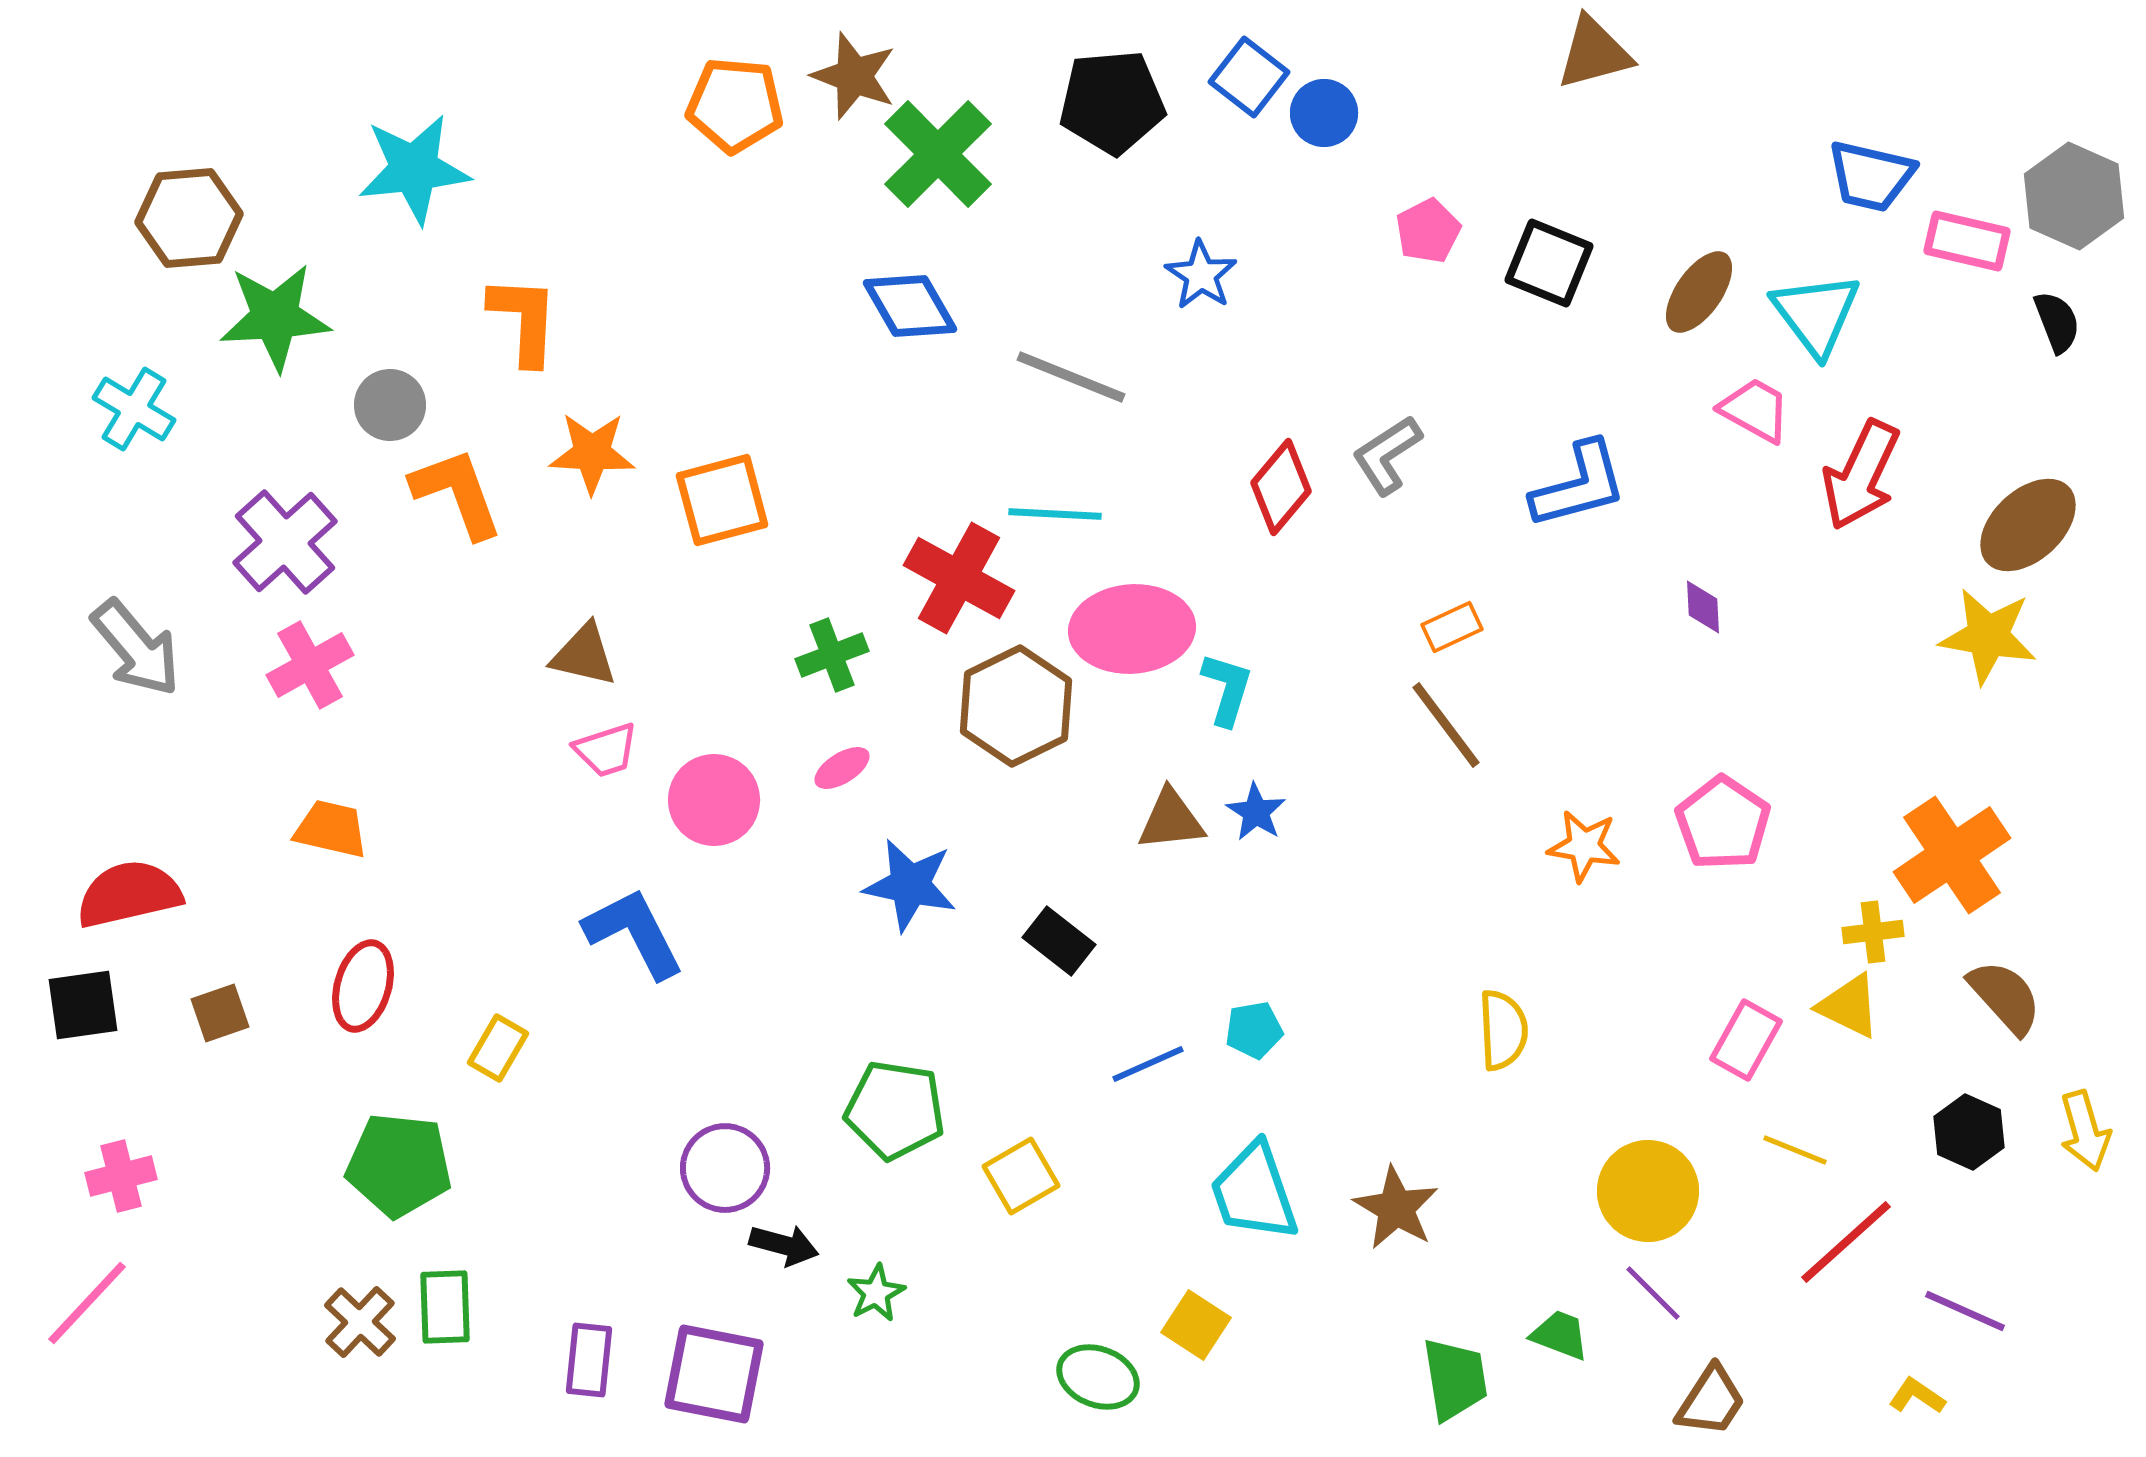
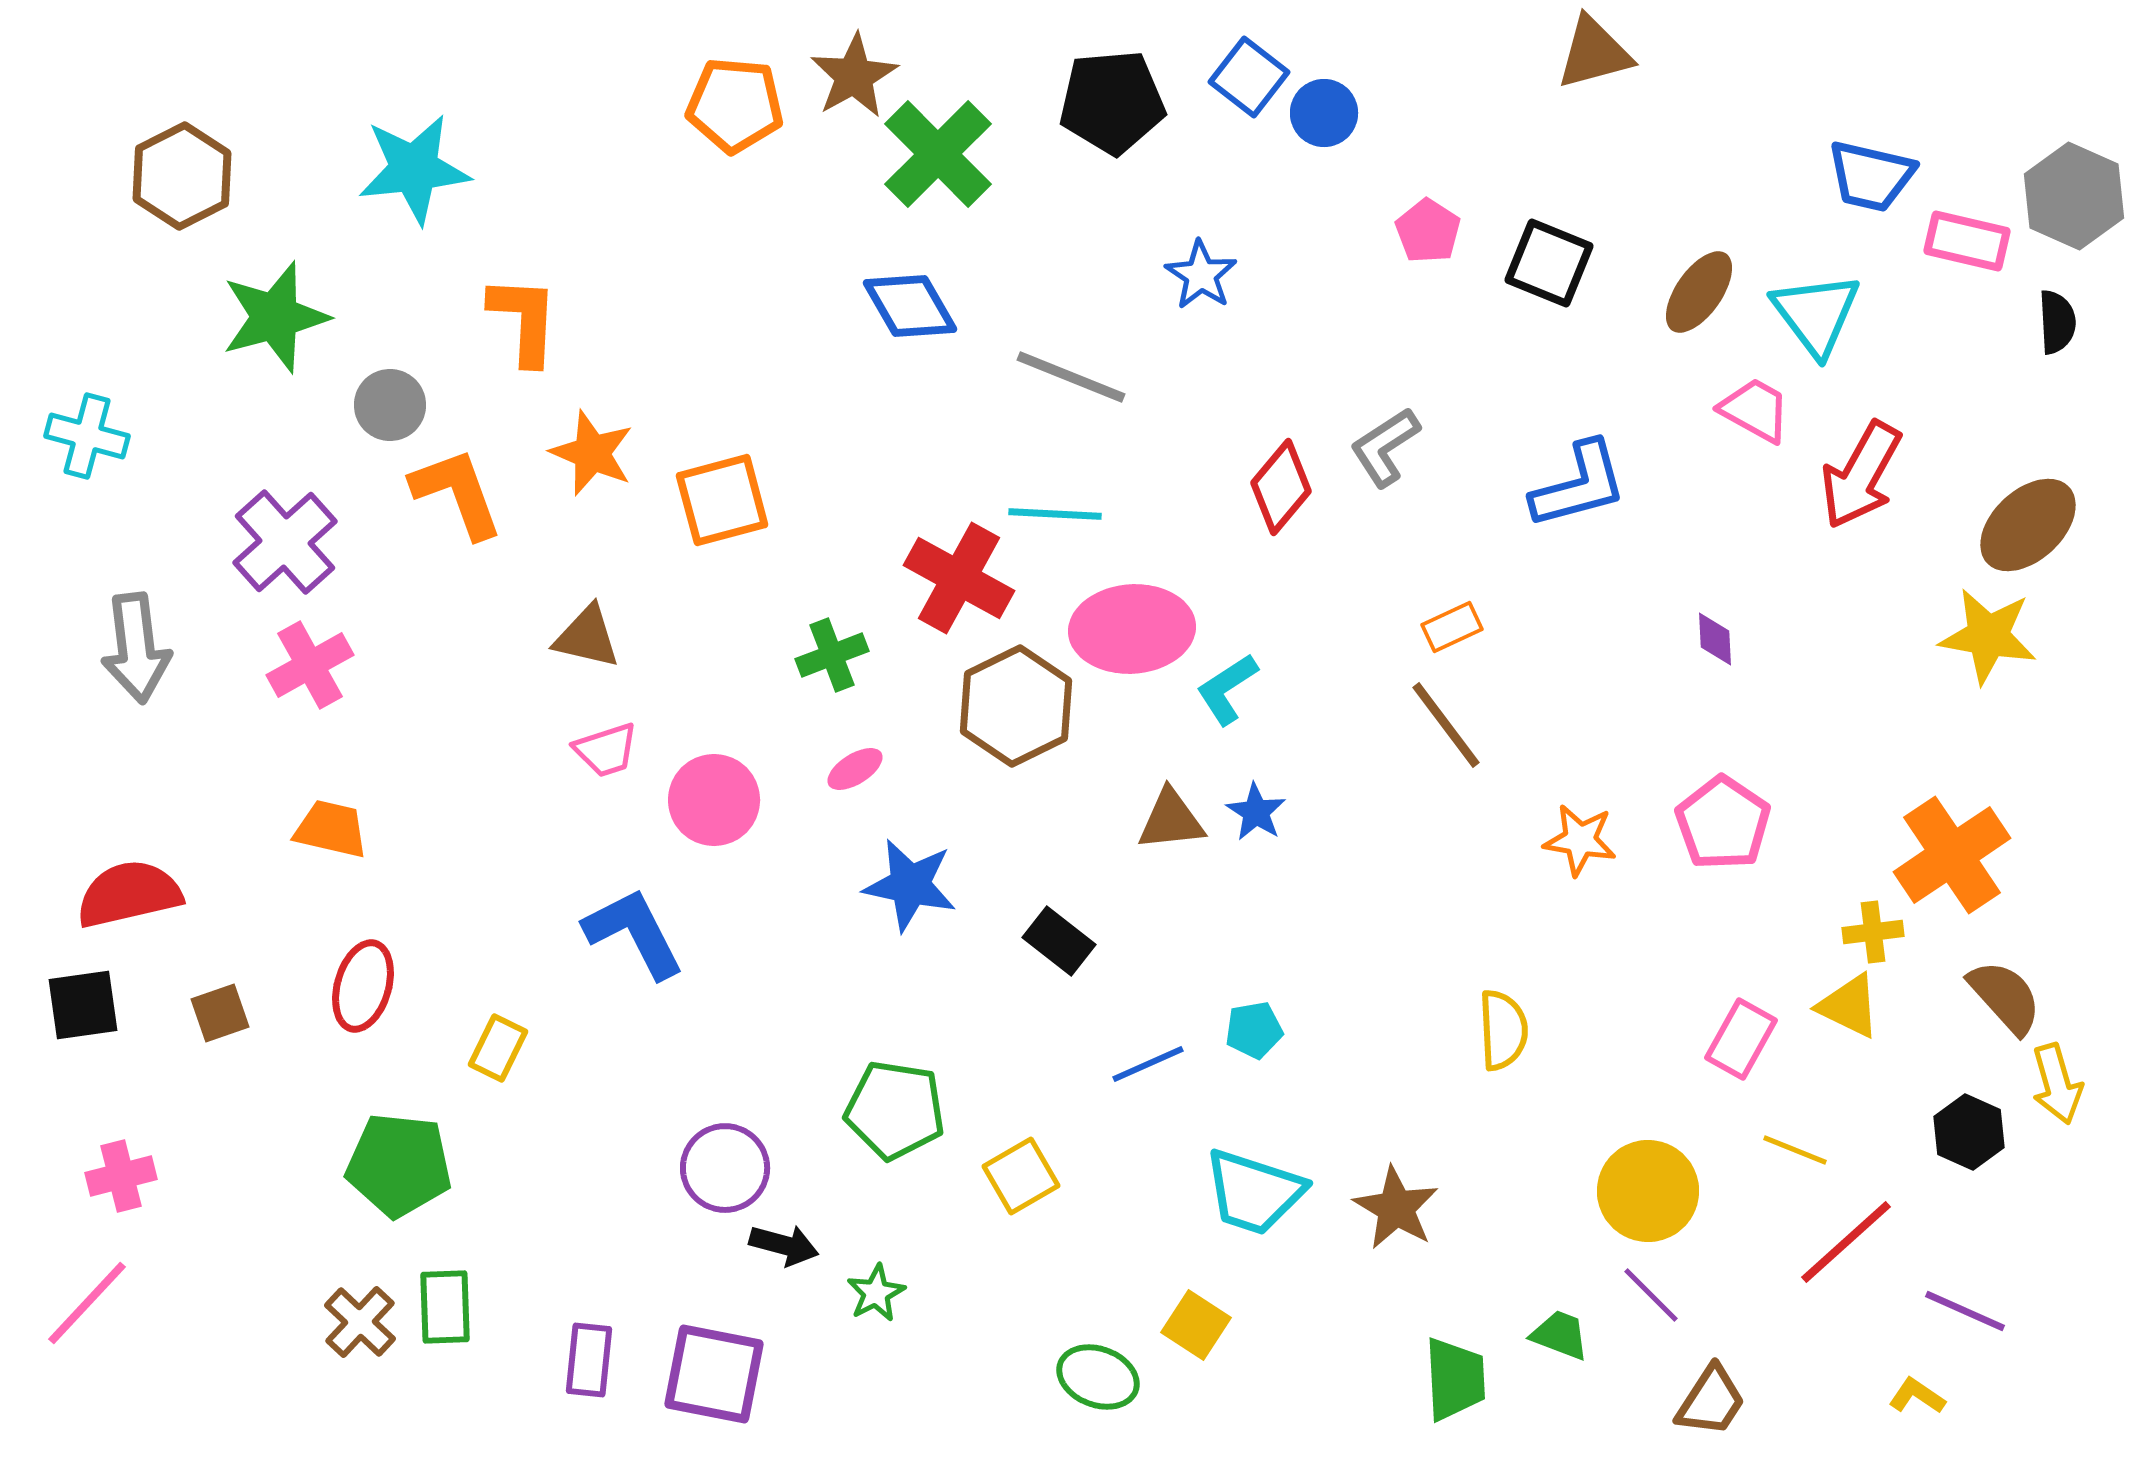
brown star at (854, 76): rotated 22 degrees clockwise
brown hexagon at (189, 218): moved 7 px left, 42 px up; rotated 22 degrees counterclockwise
pink pentagon at (1428, 231): rotated 12 degrees counterclockwise
green star at (275, 317): rotated 12 degrees counterclockwise
black semicircle at (2057, 322): rotated 18 degrees clockwise
cyan cross at (134, 409): moved 47 px left, 27 px down; rotated 16 degrees counterclockwise
orange star at (592, 453): rotated 20 degrees clockwise
gray L-shape at (1387, 455): moved 2 px left, 8 px up
red arrow at (1861, 475): rotated 4 degrees clockwise
purple diamond at (1703, 607): moved 12 px right, 32 px down
gray arrow at (136, 648): rotated 33 degrees clockwise
brown triangle at (584, 655): moved 3 px right, 18 px up
cyan L-shape at (1227, 689): rotated 140 degrees counterclockwise
pink ellipse at (842, 768): moved 13 px right, 1 px down
orange star at (1584, 846): moved 4 px left, 6 px up
pink rectangle at (1746, 1040): moved 5 px left, 1 px up
yellow rectangle at (498, 1048): rotated 4 degrees counterclockwise
yellow arrow at (2085, 1131): moved 28 px left, 47 px up
cyan trapezoid at (1254, 1192): rotated 53 degrees counterclockwise
purple line at (1653, 1293): moved 2 px left, 2 px down
green trapezoid at (1455, 1379): rotated 6 degrees clockwise
